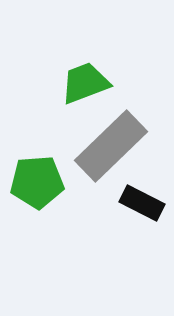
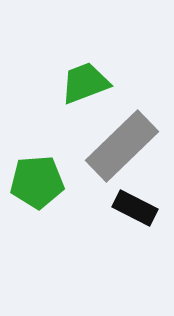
gray rectangle: moved 11 px right
black rectangle: moved 7 px left, 5 px down
